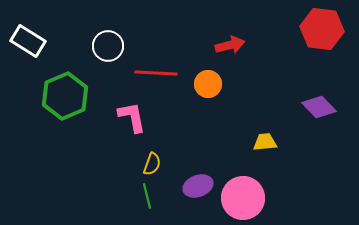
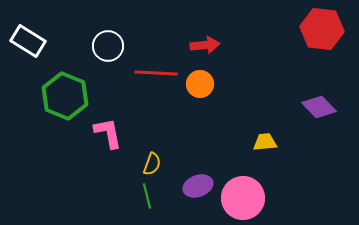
red arrow: moved 25 px left; rotated 8 degrees clockwise
orange circle: moved 8 px left
green hexagon: rotated 15 degrees counterclockwise
pink L-shape: moved 24 px left, 16 px down
